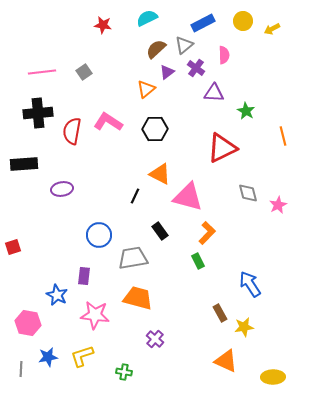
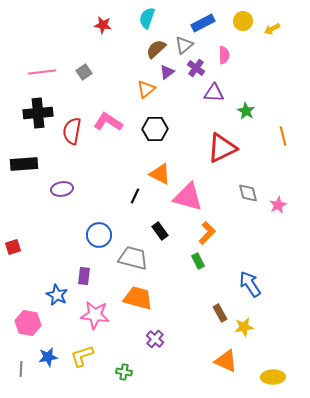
cyan semicircle at (147, 18): rotated 45 degrees counterclockwise
gray trapezoid at (133, 258): rotated 24 degrees clockwise
